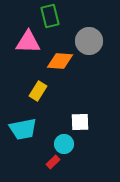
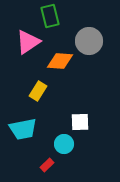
pink triangle: rotated 36 degrees counterclockwise
red rectangle: moved 6 px left, 3 px down
